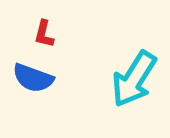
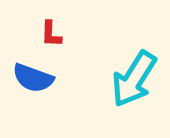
red L-shape: moved 7 px right; rotated 12 degrees counterclockwise
